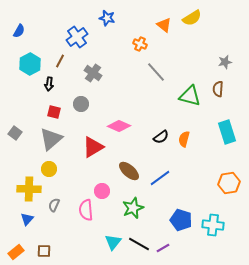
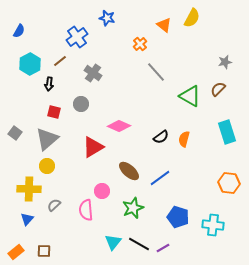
yellow semicircle: rotated 30 degrees counterclockwise
orange cross: rotated 24 degrees clockwise
brown line: rotated 24 degrees clockwise
brown semicircle: rotated 42 degrees clockwise
green triangle: rotated 15 degrees clockwise
gray triangle: moved 4 px left
yellow circle: moved 2 px left, 3 px up
orange hexagon: rotated 15 degrees clockwise
gray semicircle: rotated 24 degrees clockwise
blue pentagon: moved 3 px left, 3 px up
